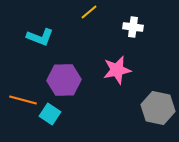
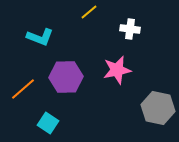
white cross: moved 3 px left, 2 px down
purple hexagon: moved 2 px right, 3 px up
orange line: moved 11 px up; rotated 56 degrees counterclockwise
cyan square: moved 2 px left, 9 px down
